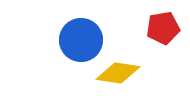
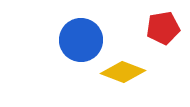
yellow diamond: moved 5 px right, 1 px up; rotated 12 degrees clockwise
